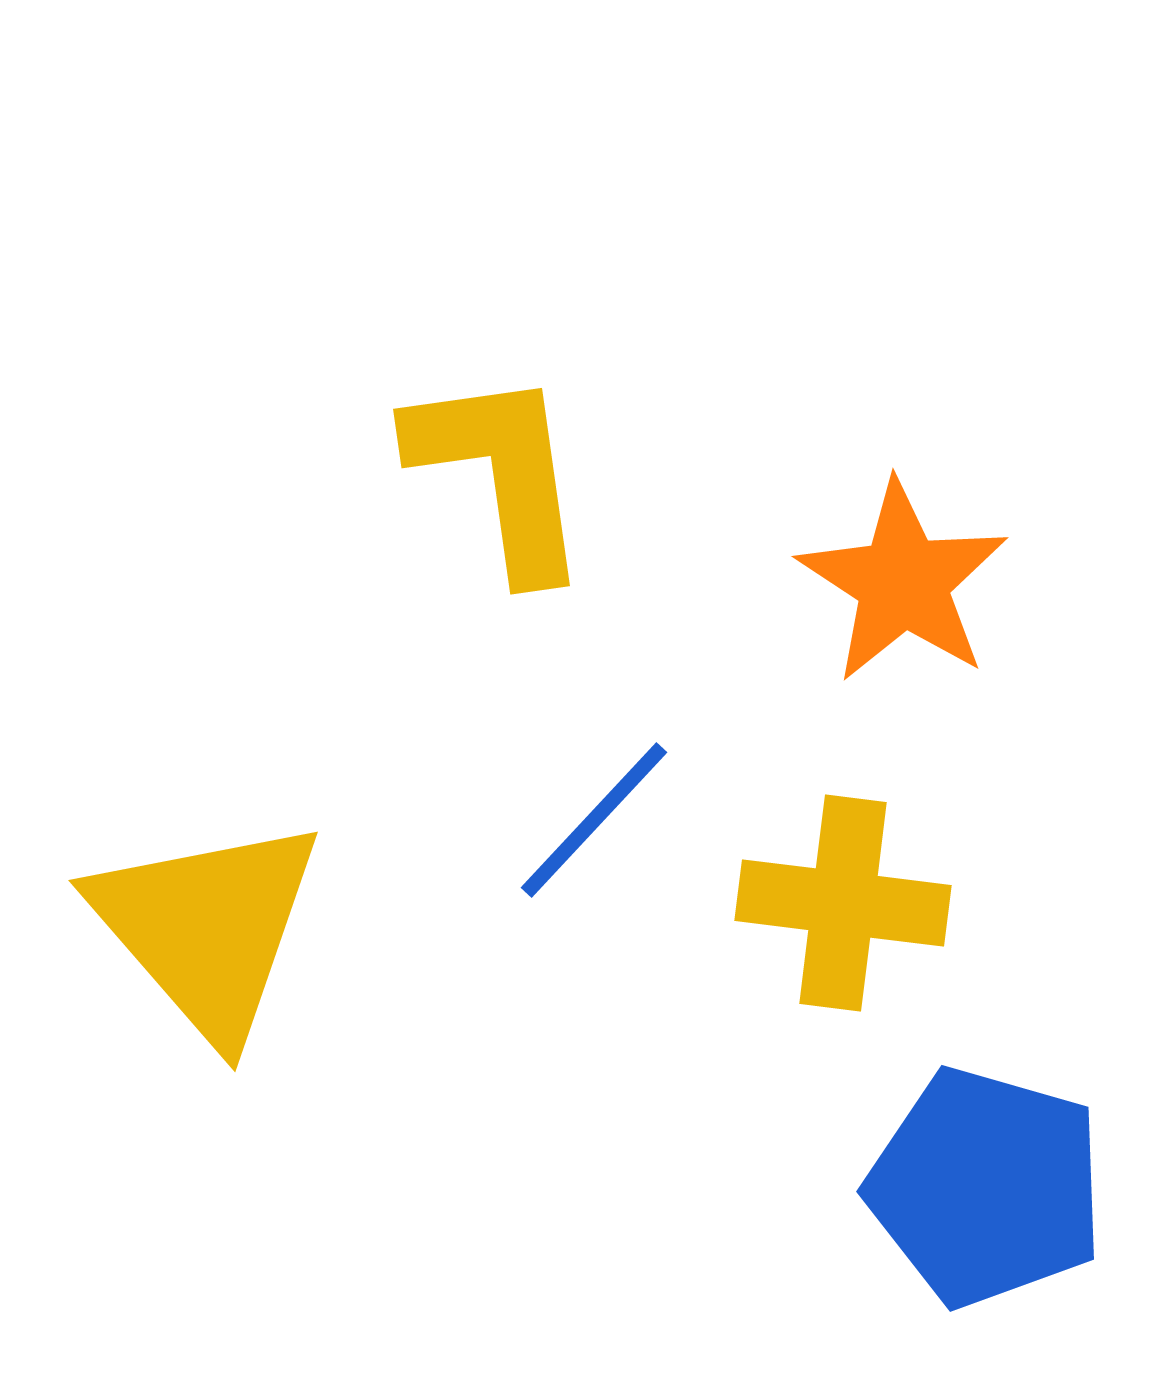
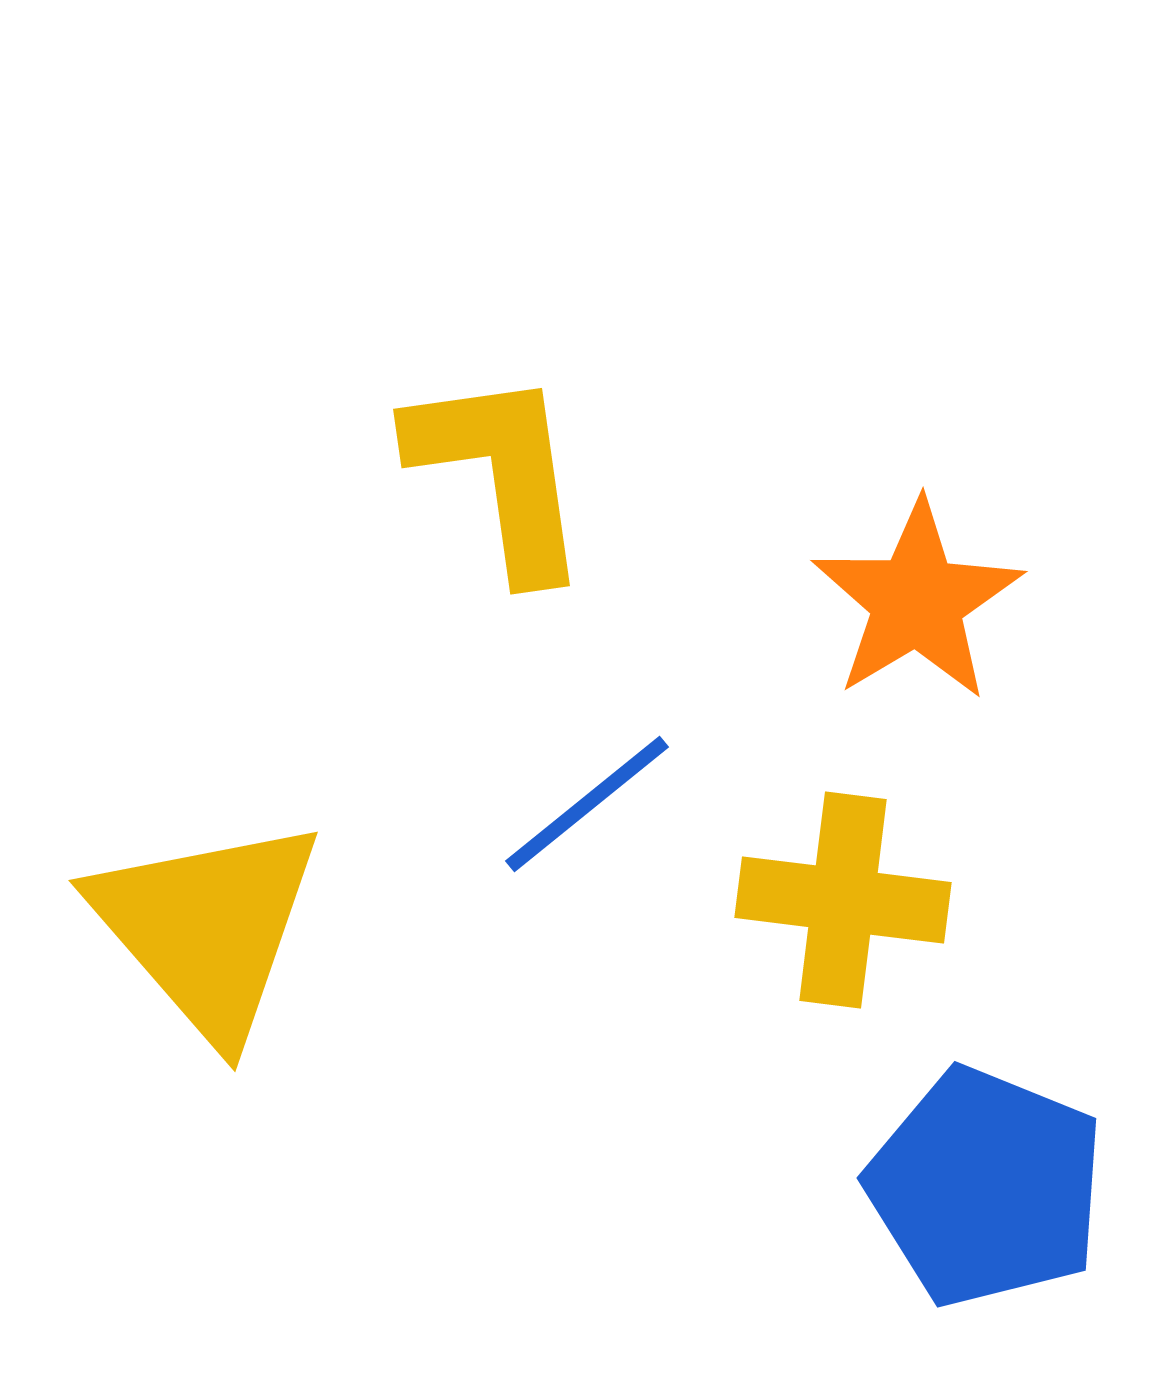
orange star: moved 14 px right, 19 px down; rotated 8 degrees clockwise
blue line: moved 7 px left, 16 px up; rotated 8 degrees clockwise
yellow cross: moved 3 px up
blue pentagon: rotated 6 degrees clockwise
